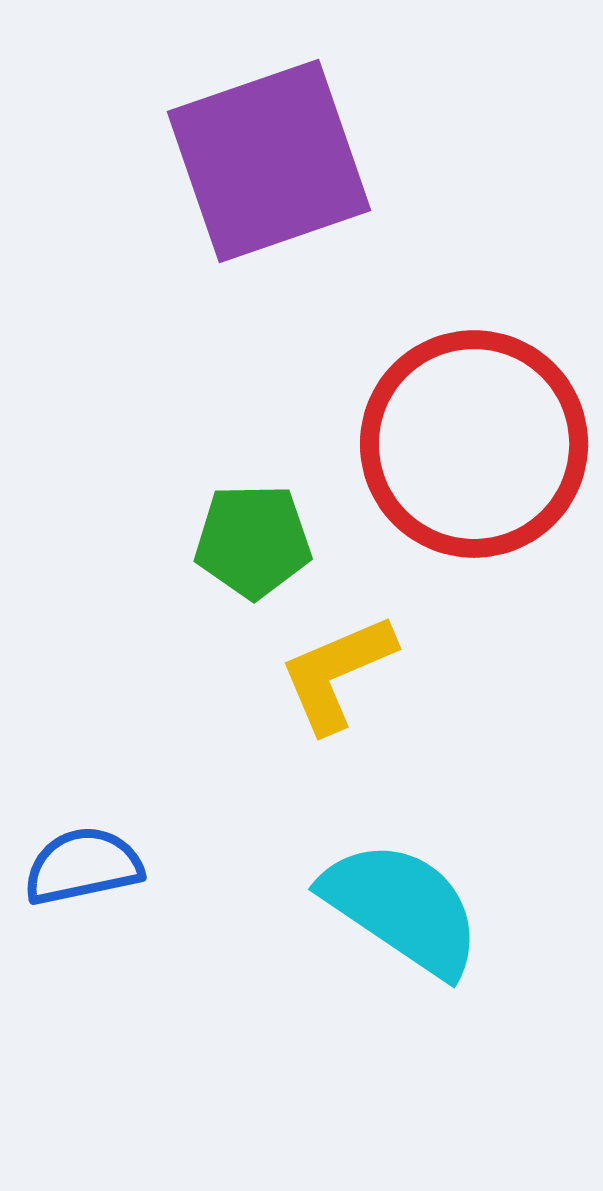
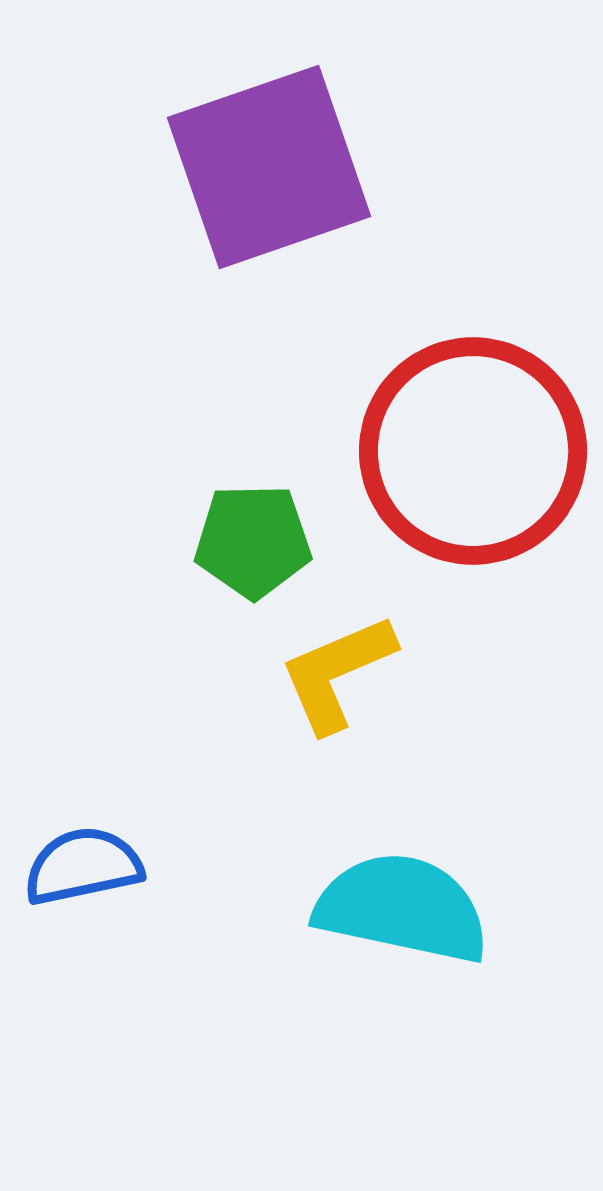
purple square: moved 6 px down
red circle: moved 1 px left, 7 px down
cyan semicircle: rotated 22 degrees counterclockwise
